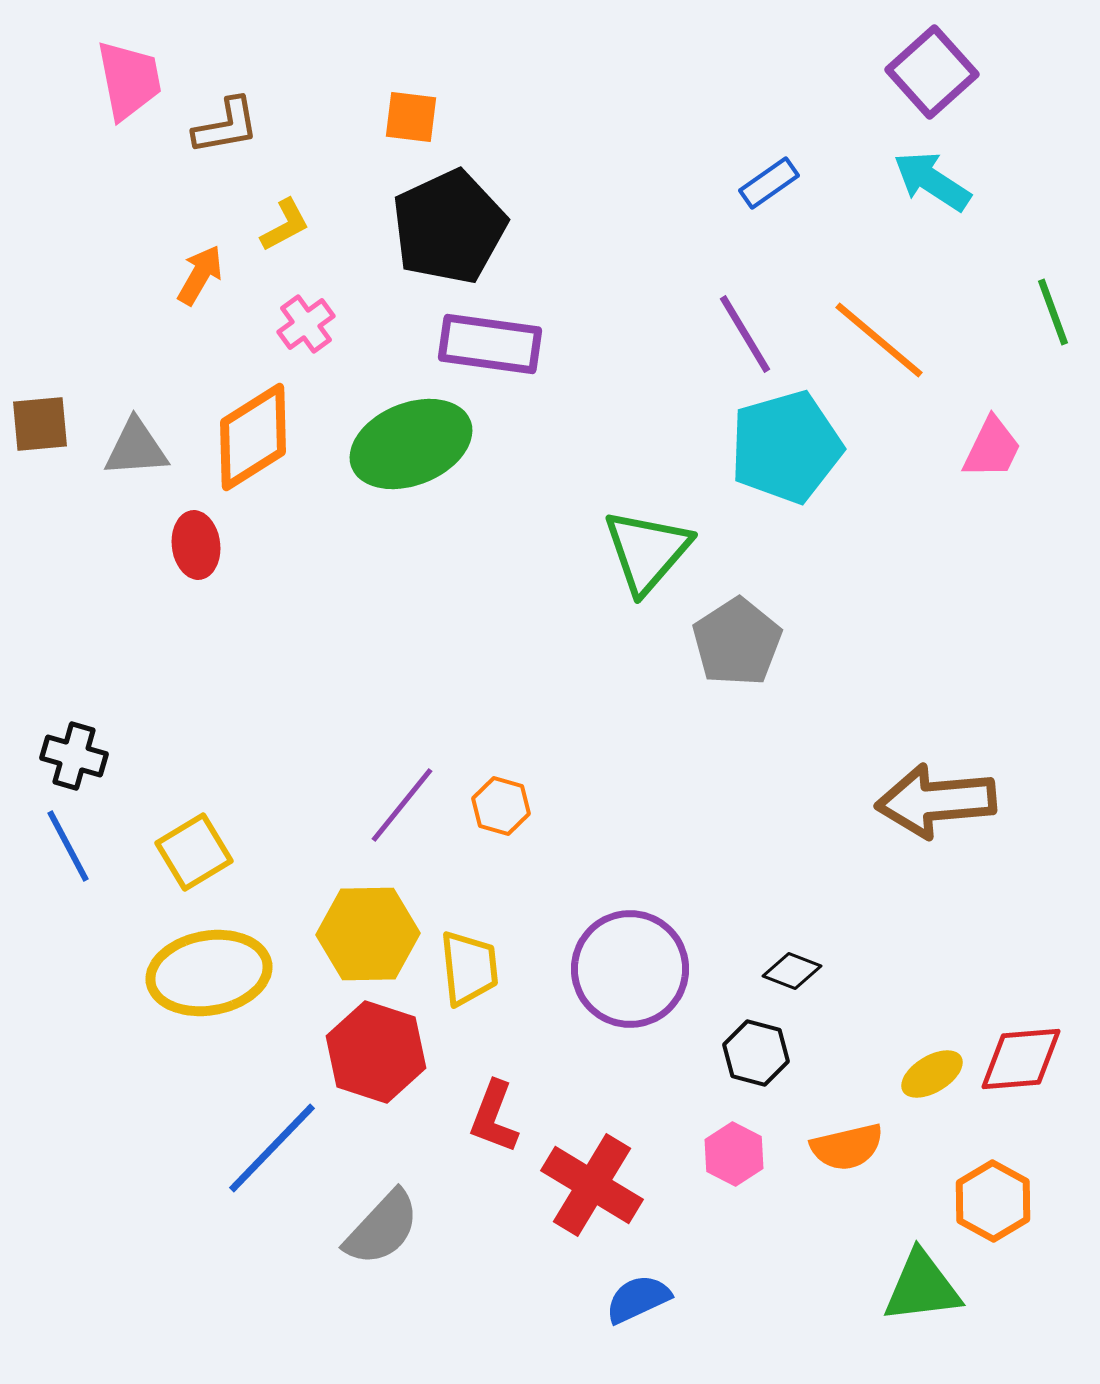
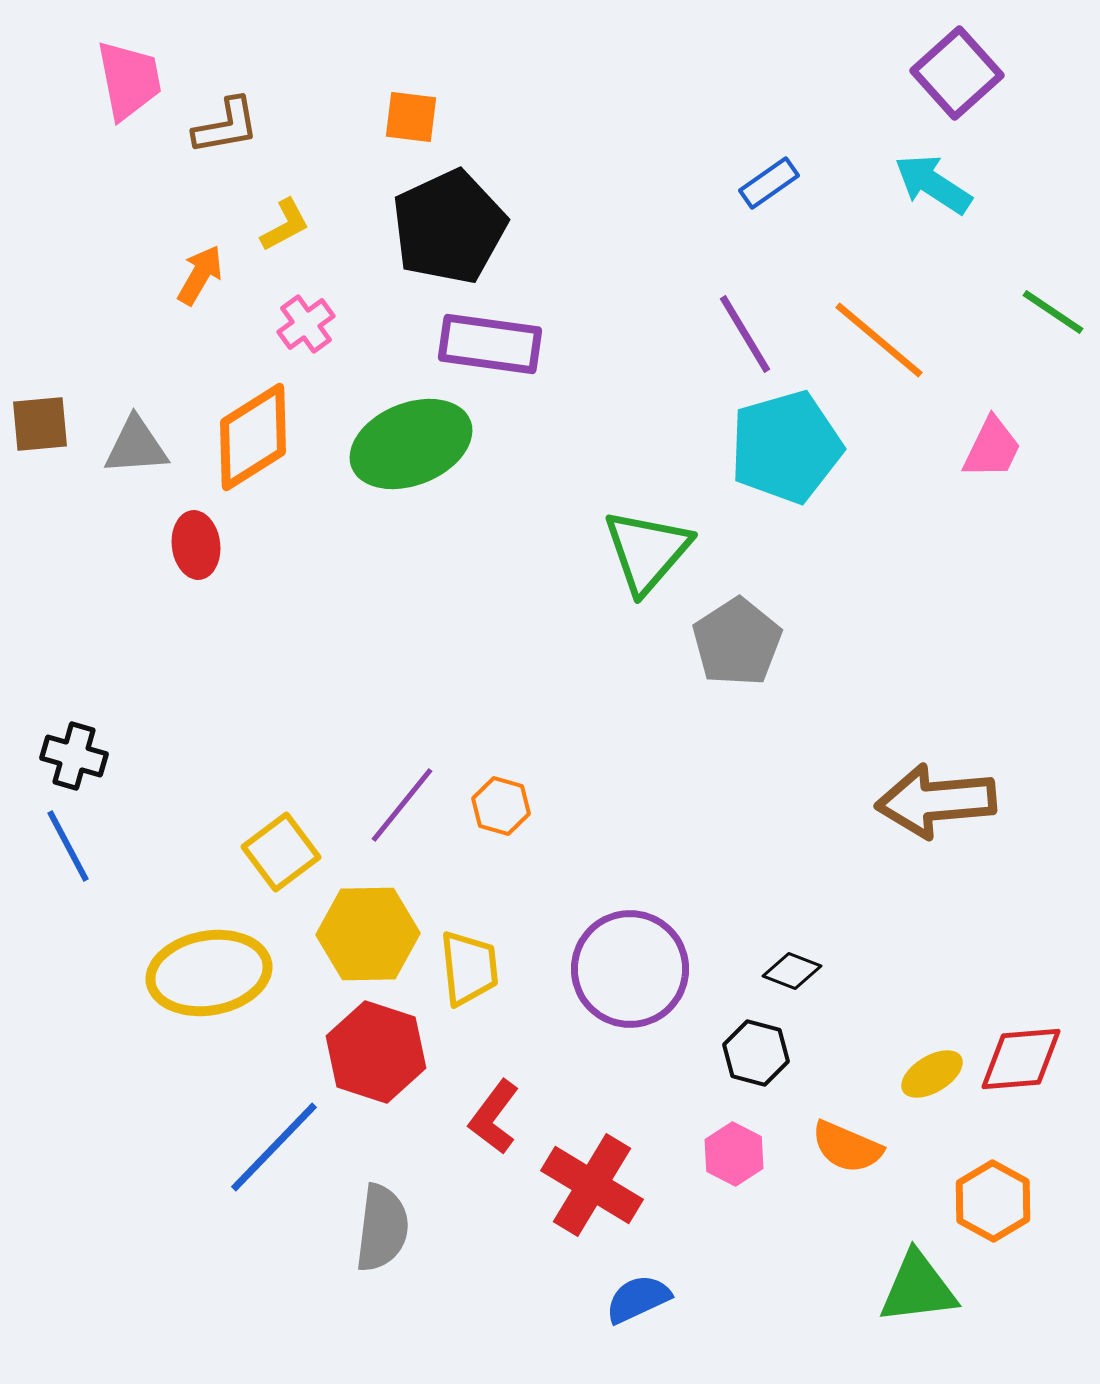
purple square at (932, 72): moved 25 px right, 1 px down
cyan arrow at (932, 181): moved 1 px right, 3 px down
green line at (1053, 312): rotated 36 degrees counterclockwise
gray triangle at (136, 448): moved 2 px up
yellow square at (194, 852): moved 87 px right; rotated 6 degrees counterclockwise
red L-shape at (494, 1117): rotated 16 degrees clockwise
orange semicircle at (847, 1147): rotated 36 degrees clockwise
blue line at (272, 1148): moved 2 px right, 1 px up
gray semicircle at (382, 1228): rotated 36 degrees counterclockwise
green triangle at (922, 1287): moved 4 px left, 1 px down
